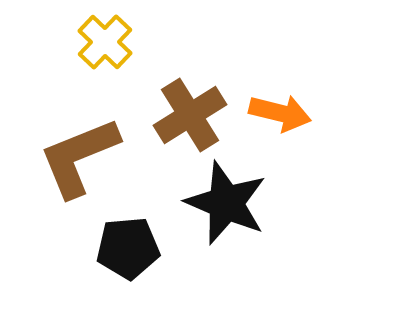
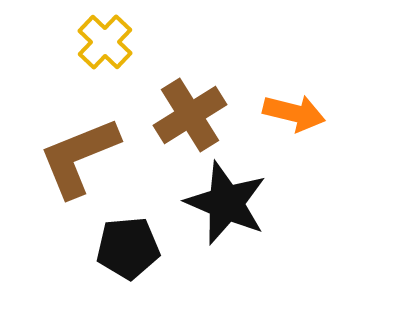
orange arrow: moved 14 px right
